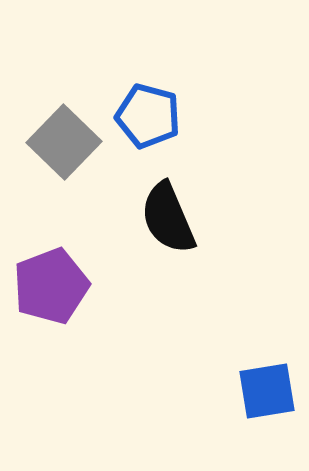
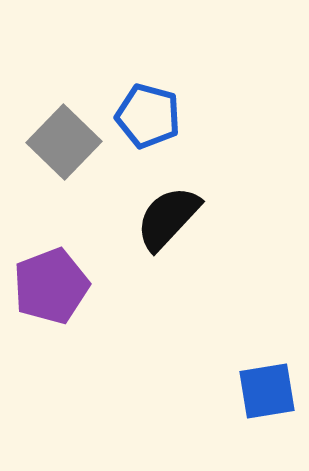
black semicircle: rotated 66 degrees clockwise
